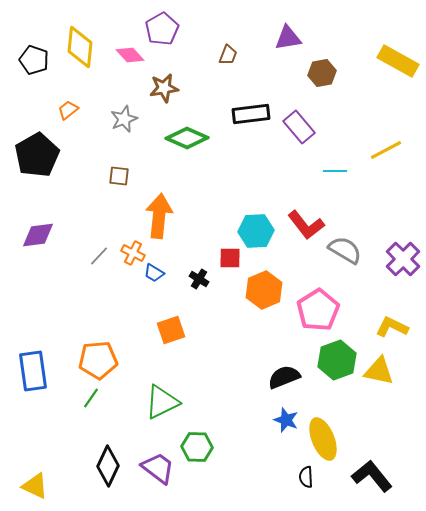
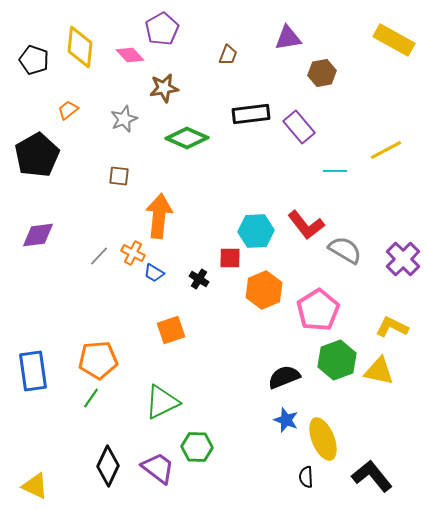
yellow rectangle at (398, 61): moved 4 px left, 21 px up
